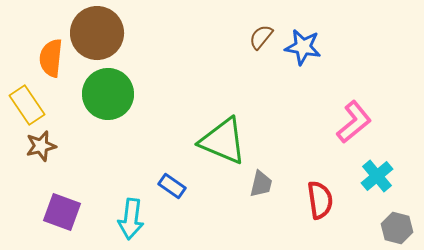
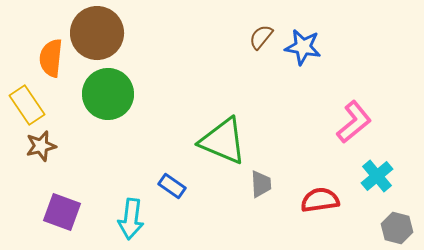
gray trapezoid: rotated 16 degrees counterclockwise
red semicircle: rotated 90 degrees counterclockwise
